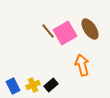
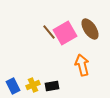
brown line: moved 1 px right, 1 px down
black rectangle: moved 1 px right, 1 px down; rotated 32 degrees clockwise
